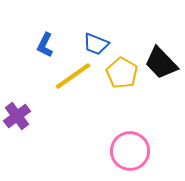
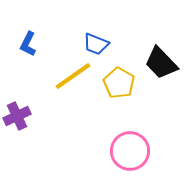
blue L-shape: moved 17 px left, 1 px up
yellow pentagon: moved 3 px left, 10 px down
purple cross: rotated 12 degrees clockwise
